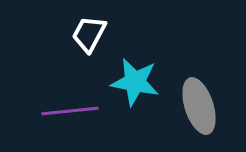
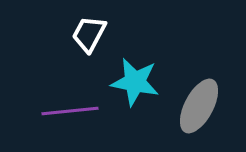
gray ellipse: rotated 46 degrees clockwise
